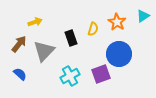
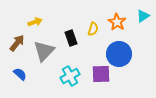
brown arrow: moved 2 px left, 1 px up
purple square: rotated 18 degrees clockwise
